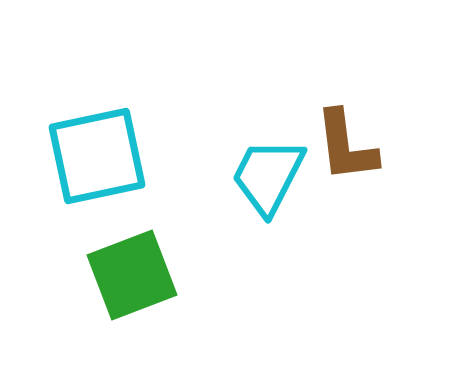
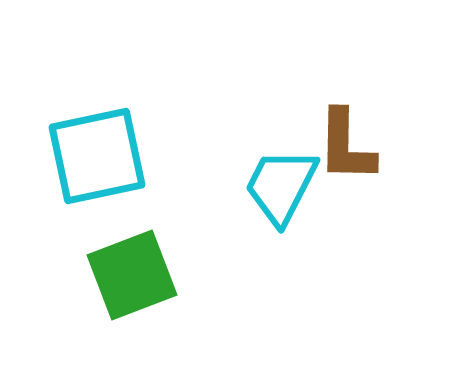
brown L-shape: rotated 8 degrees clockwise
cyan trapezoid: moved 13 px right, 10 px down
